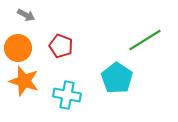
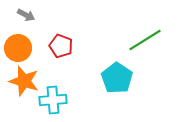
cyan cross: moved 14 px left, 5 px down; rotated 16 degrees counterclockwise
